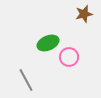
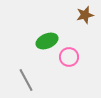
brown star: moved 1 px right, 1 px down
green ellipse: moved 1 px left, 2 px up
